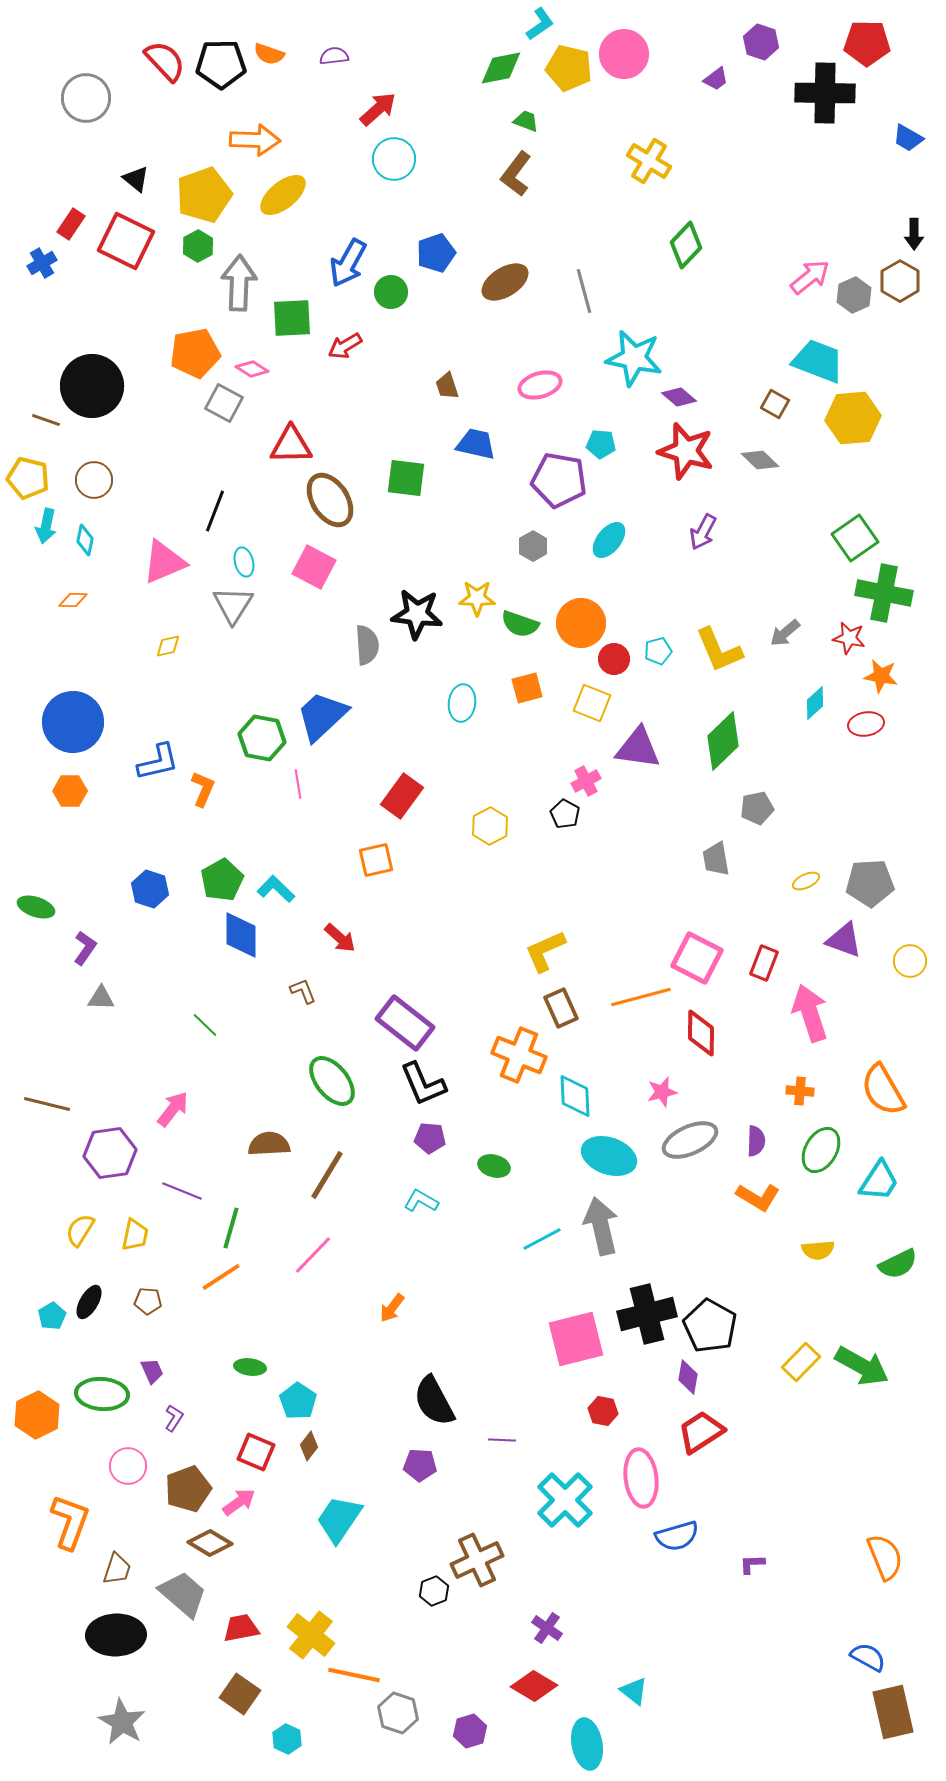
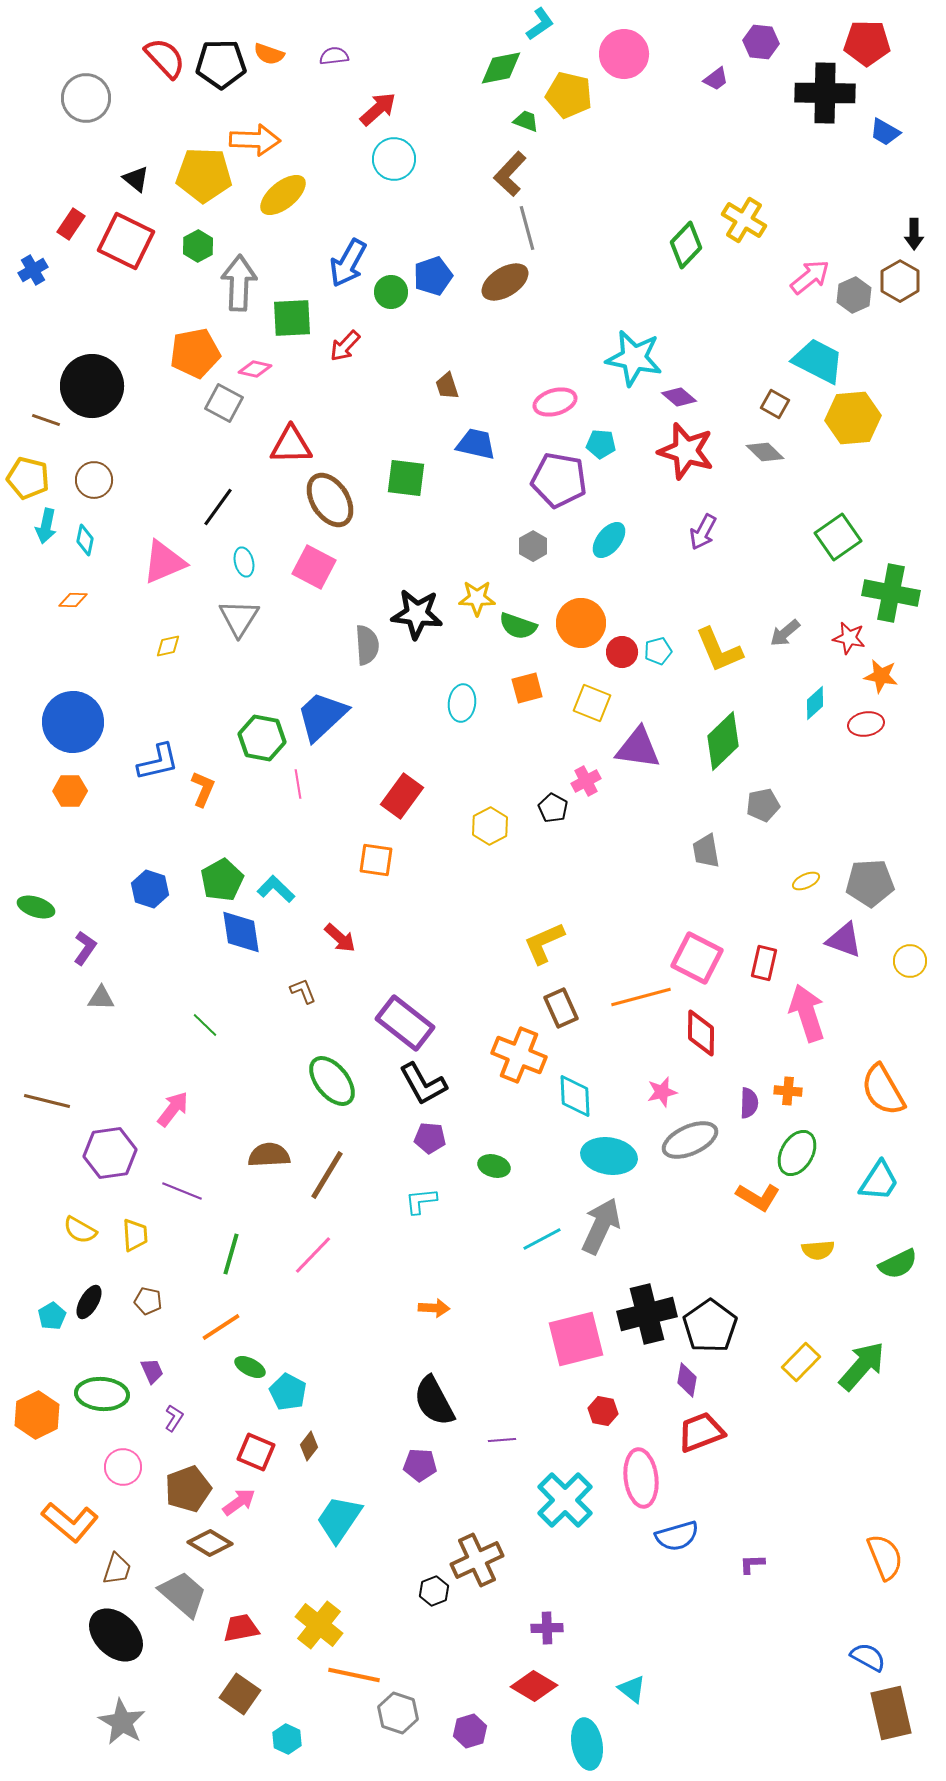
purple hexagon at (761, 42): rotated 12 degrees counterclockwise
red semicircle at (165, 61): moved 3 px up
yellow pentagon at (569, 68): moved 27 px down
blue trapezoid at (908, 138): moved 23 px left, 6 px up
yellow cross at (649, 161): moved 95 px right, 59 px down
brown L-shape at (516, 174): moved 6 px left; rotated 6 degrees clockwise
yellow pentagon at (204, 195): moved 20 px up; rotated 22 degrees clockwise
blue pentagon at (436, 253): moved 3 px left, 23 px down
blue cross at (42, 263): moved 9 px left, 7 px down
gray line at (584, 291): moved 57 px left, 63 px up
red arrow at (345, 346): rotated 16 degrees counterclockwise
cyan trapezoid at (818, 361): rotated 6 degrees clockwise
pink diamond at (252, 369): moved 3 px right; rotated 20 degrees counterclockwise
pink ellipse at (540, 385): moved 15 px right, 17 px down
gray diamond at (760, 460): moved 5 px right, 8 px up
black line at (215, 511): moved 3 px right, 4 px up; rotated 15 degrees clockwise
green square at (855, 538): moved 17 px left, 1 px up
green cross at (884, 593): moved 7 px right
gray triangle at (233, 605): moved 6 px right, 13 px down
green semicircle at (520, 624): moved 2 px left, 2 px down
red circle at (614, 659): moved 8 px right, 7 px up
gray pentagon at (757, 808): moved 6 px right, 3 px up
black pentagon at (565, 814): moved 12 px left, 6 px up
gray trapezoid at (716, 859): moved 10 px left, 8 px up
orange square at (376, 860): rotated 21 degrees clockwise
blue diamond at (241, 935): moved 3 px up; rotated 9 degrees counterclockwise
yellow L-shape at (545, 951): moved 1 px left, 8 px up
red rectangle at (764, 963): rotated 8 degrees counterclockwise
pink arrow at (810, 1013): moved 3 px left
black L-shape at (423, 1084): rotated 6 degrees counterclockwise
orange cross at (800, 1091): moved 12 px left
brown line at (47, 1104): moved 3 px up
purple semicircle at (756, 1141): moved 7 px left, 38 px up
brown semicircle at (269, 1144): moved 11 px down
green ellipse at (821, 1150): moved 24 px left, 3 px down
cyan ellipse at (609, 1156): rotated 10 degrees counterclockwise
cyan L-shape at (421, 1201): rotated 36 degrees counterclockwise
gray arrow at (601, 1226): rotated 38 degrees clockwise
green line at (231, 1228): moved 26 px down
yellow semicircle at (80, 1230): rotated 92 degrees counterclockwise
yellow trapezoid at (135, 1235): rotated 16 degrees counterclockwise
orange line at (221, 1277): moved 50 px down
brown pentagon at (148, 1301): rotated 8 degrees clockwise
orange arrow at (392, 1308): moved 42 px right; rotated 124 degrees counterclockwise
black pentagon at (710, 1326): rotated 8 degrees clockwise
green arrow at (862, 1366): rotated 78 degrees counterclockwise
green ellipse at (250, 1367): rotated 20 degrees clockwise
purple diamond at (688, 1377): moved 1 px left, 3 px down
cyan pentagon at (298, 1401): moved 10 px left, 9 px up; rotated 6 degrees counterclockwise
red trapezoid at (701, 1432): rotated 12 degrees clockwise
purple line at (502, 1440): rotated 8 degrees counterclockwise
pink circle at (128, 1466): moved 5 px left, 1 px down
orange L-shape at (70, 1522): rotated 110 degrees clockwise
purple cross at (547, 1628): rotated 36 degrees counterclockwise
black ellipse at (116, 1635): rotated 46 degrees clockwise
yellow cross at (311, 1635): moved 8 px right, 10 px up
cyan triangle at (634, 1691): moved 2 px left, 2 px up
brown rectangle at (893, 1712): moved 2 px left, 1 px down
